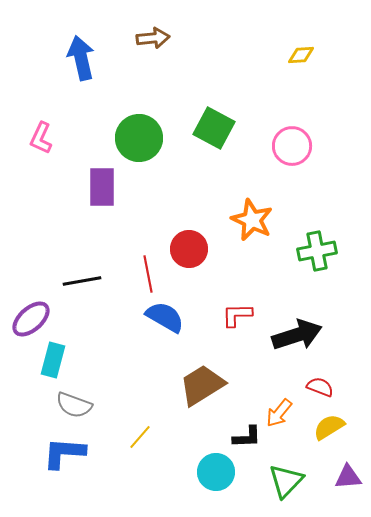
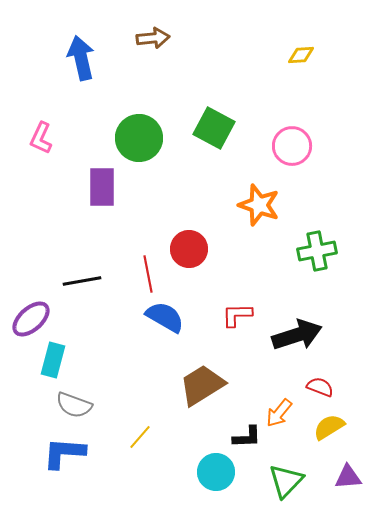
orange star: moved 7 px right, 15 px up; rotated 6 degrees counterclockwise
